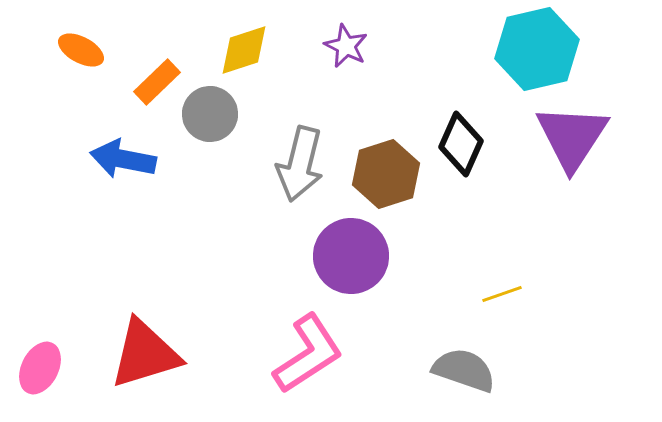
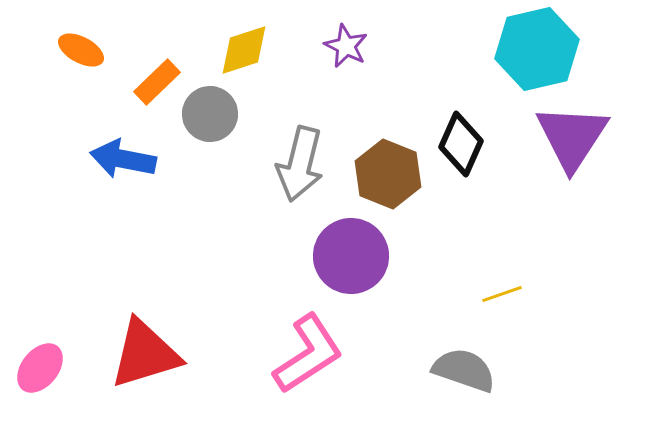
brown hexagon: moved 2 px right; rotated 20 degrees counterclockwise
pink ellipse: rotated 12 degrees clockwise
